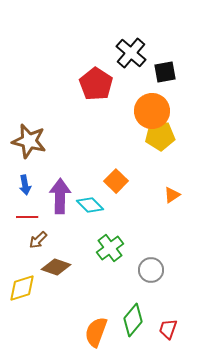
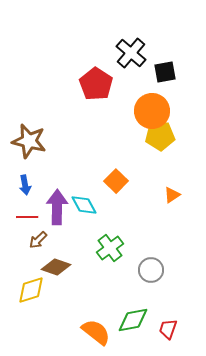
purple arrow: moved 3 px left, 11 px down
cyan diamond: moved 6 px left; rotated 16 degrees clockwise
yellow diamond: moved 9 px right, 2 px down
green diamond: rotated 40 degrees clockwise
orange semicircle: rotated 108 degrees clockwise
